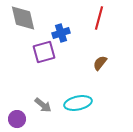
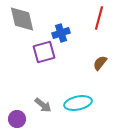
gray diamond: moved 1 px left, 1 px down
